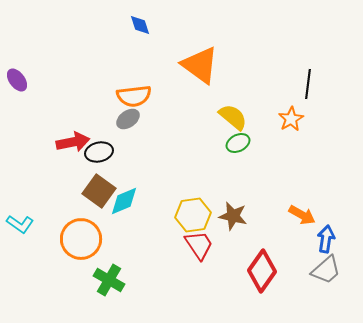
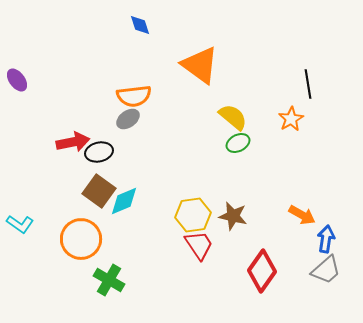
black line: rotated 16 degrees counterclockwise
